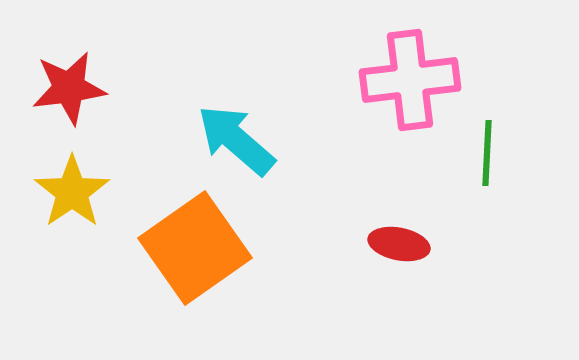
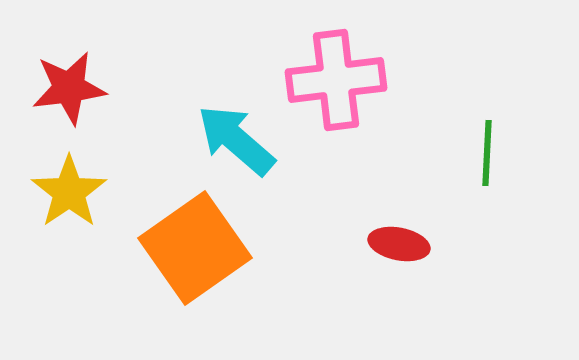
pink cross: moved 74 px left
yellow star: moved 3 px left
